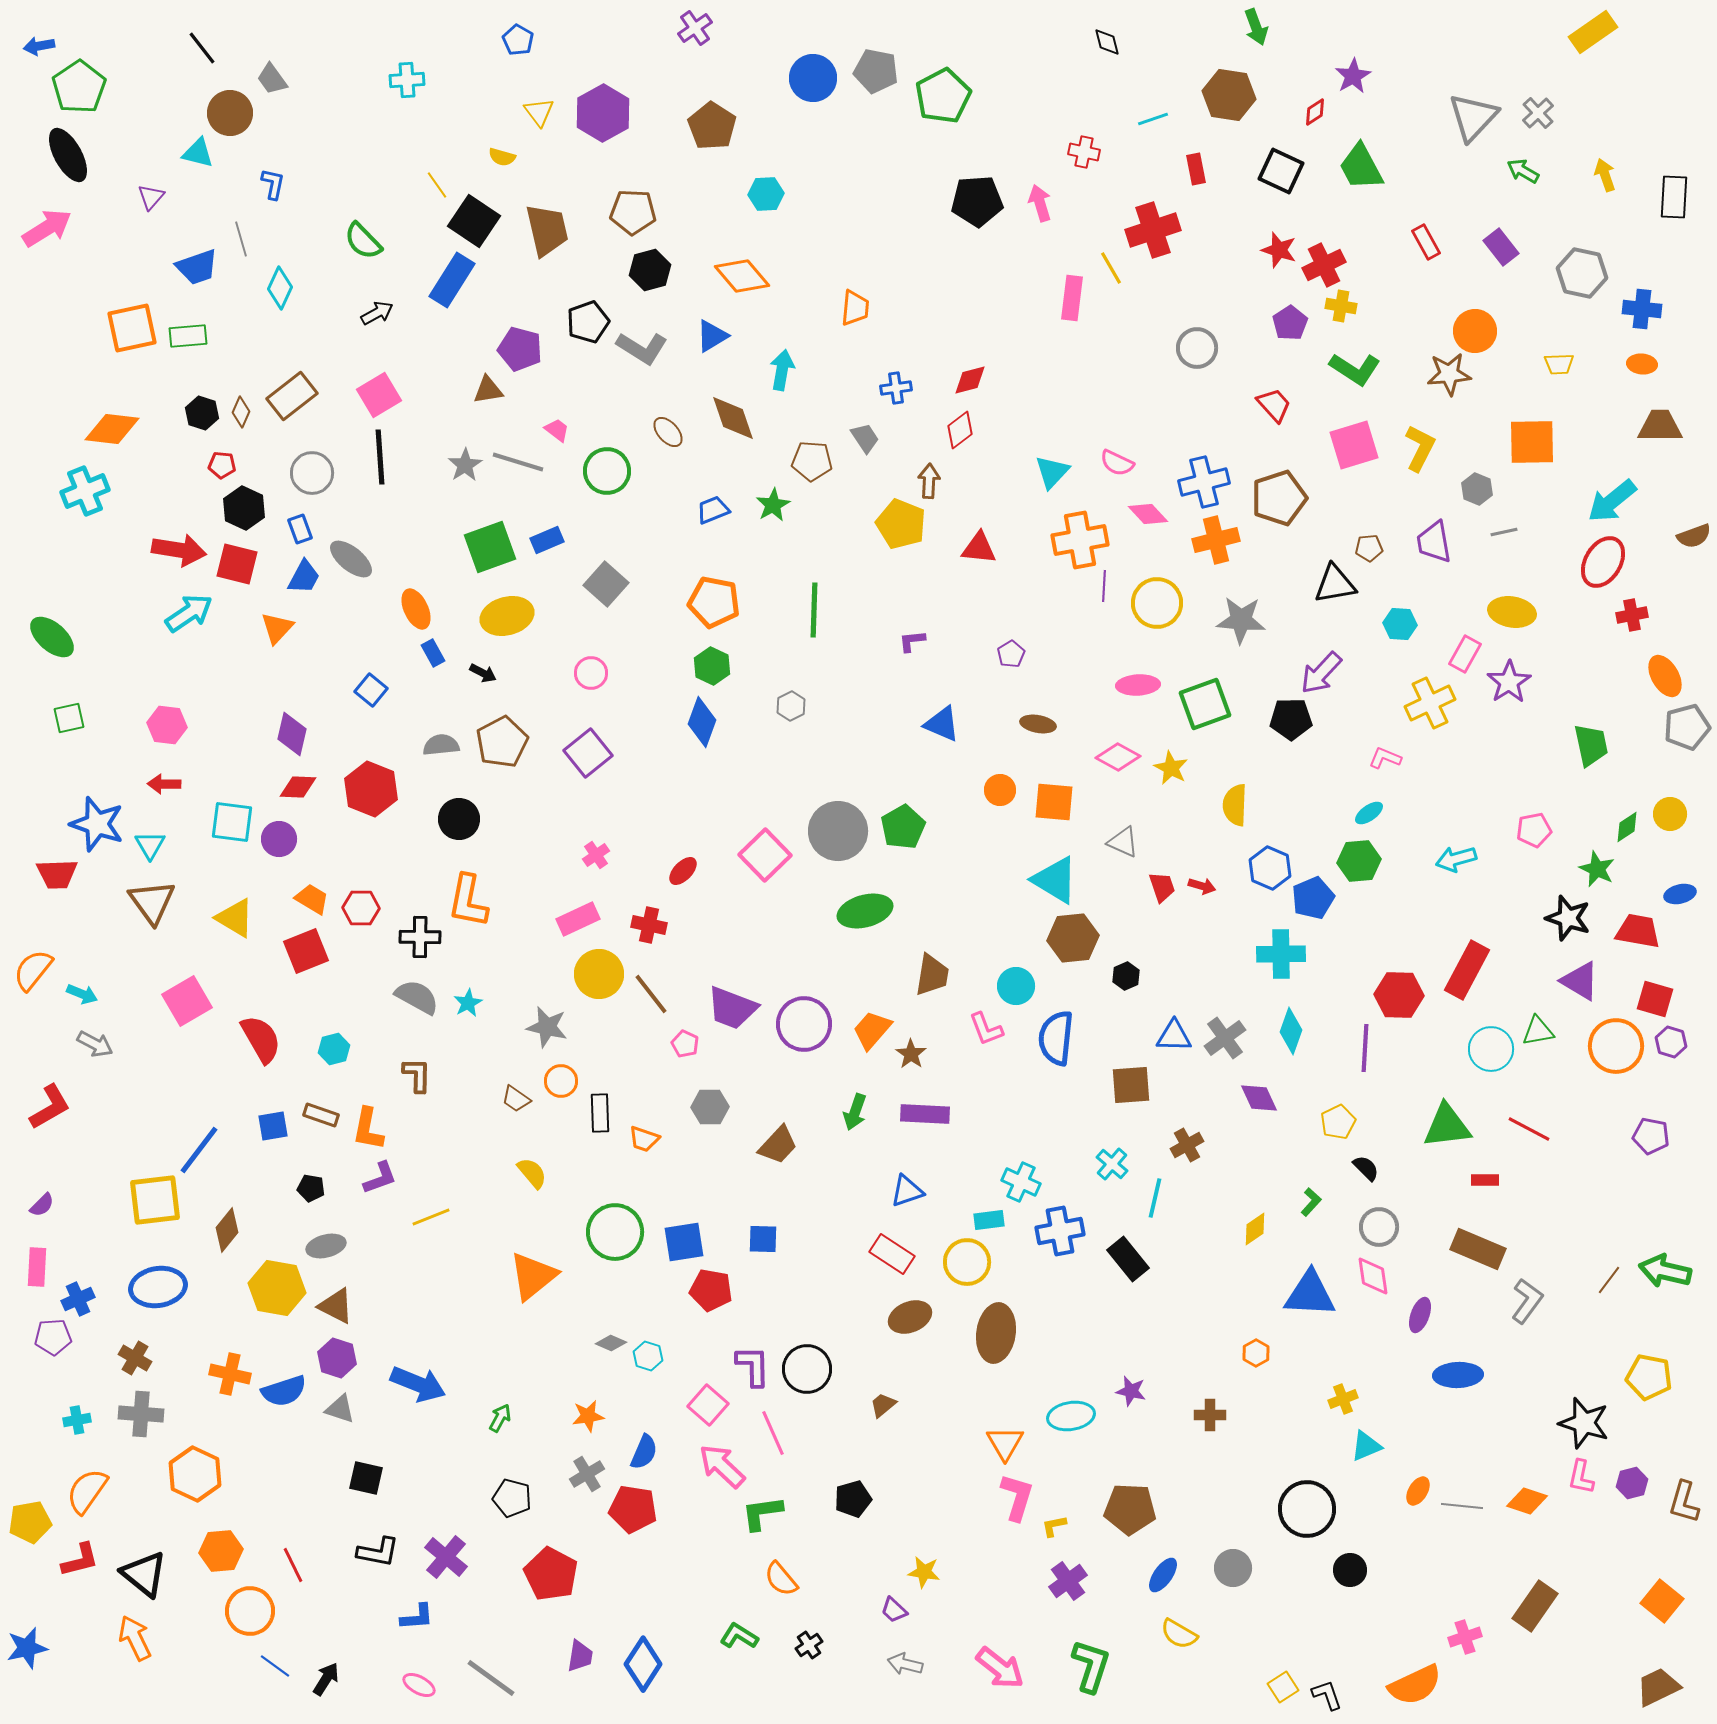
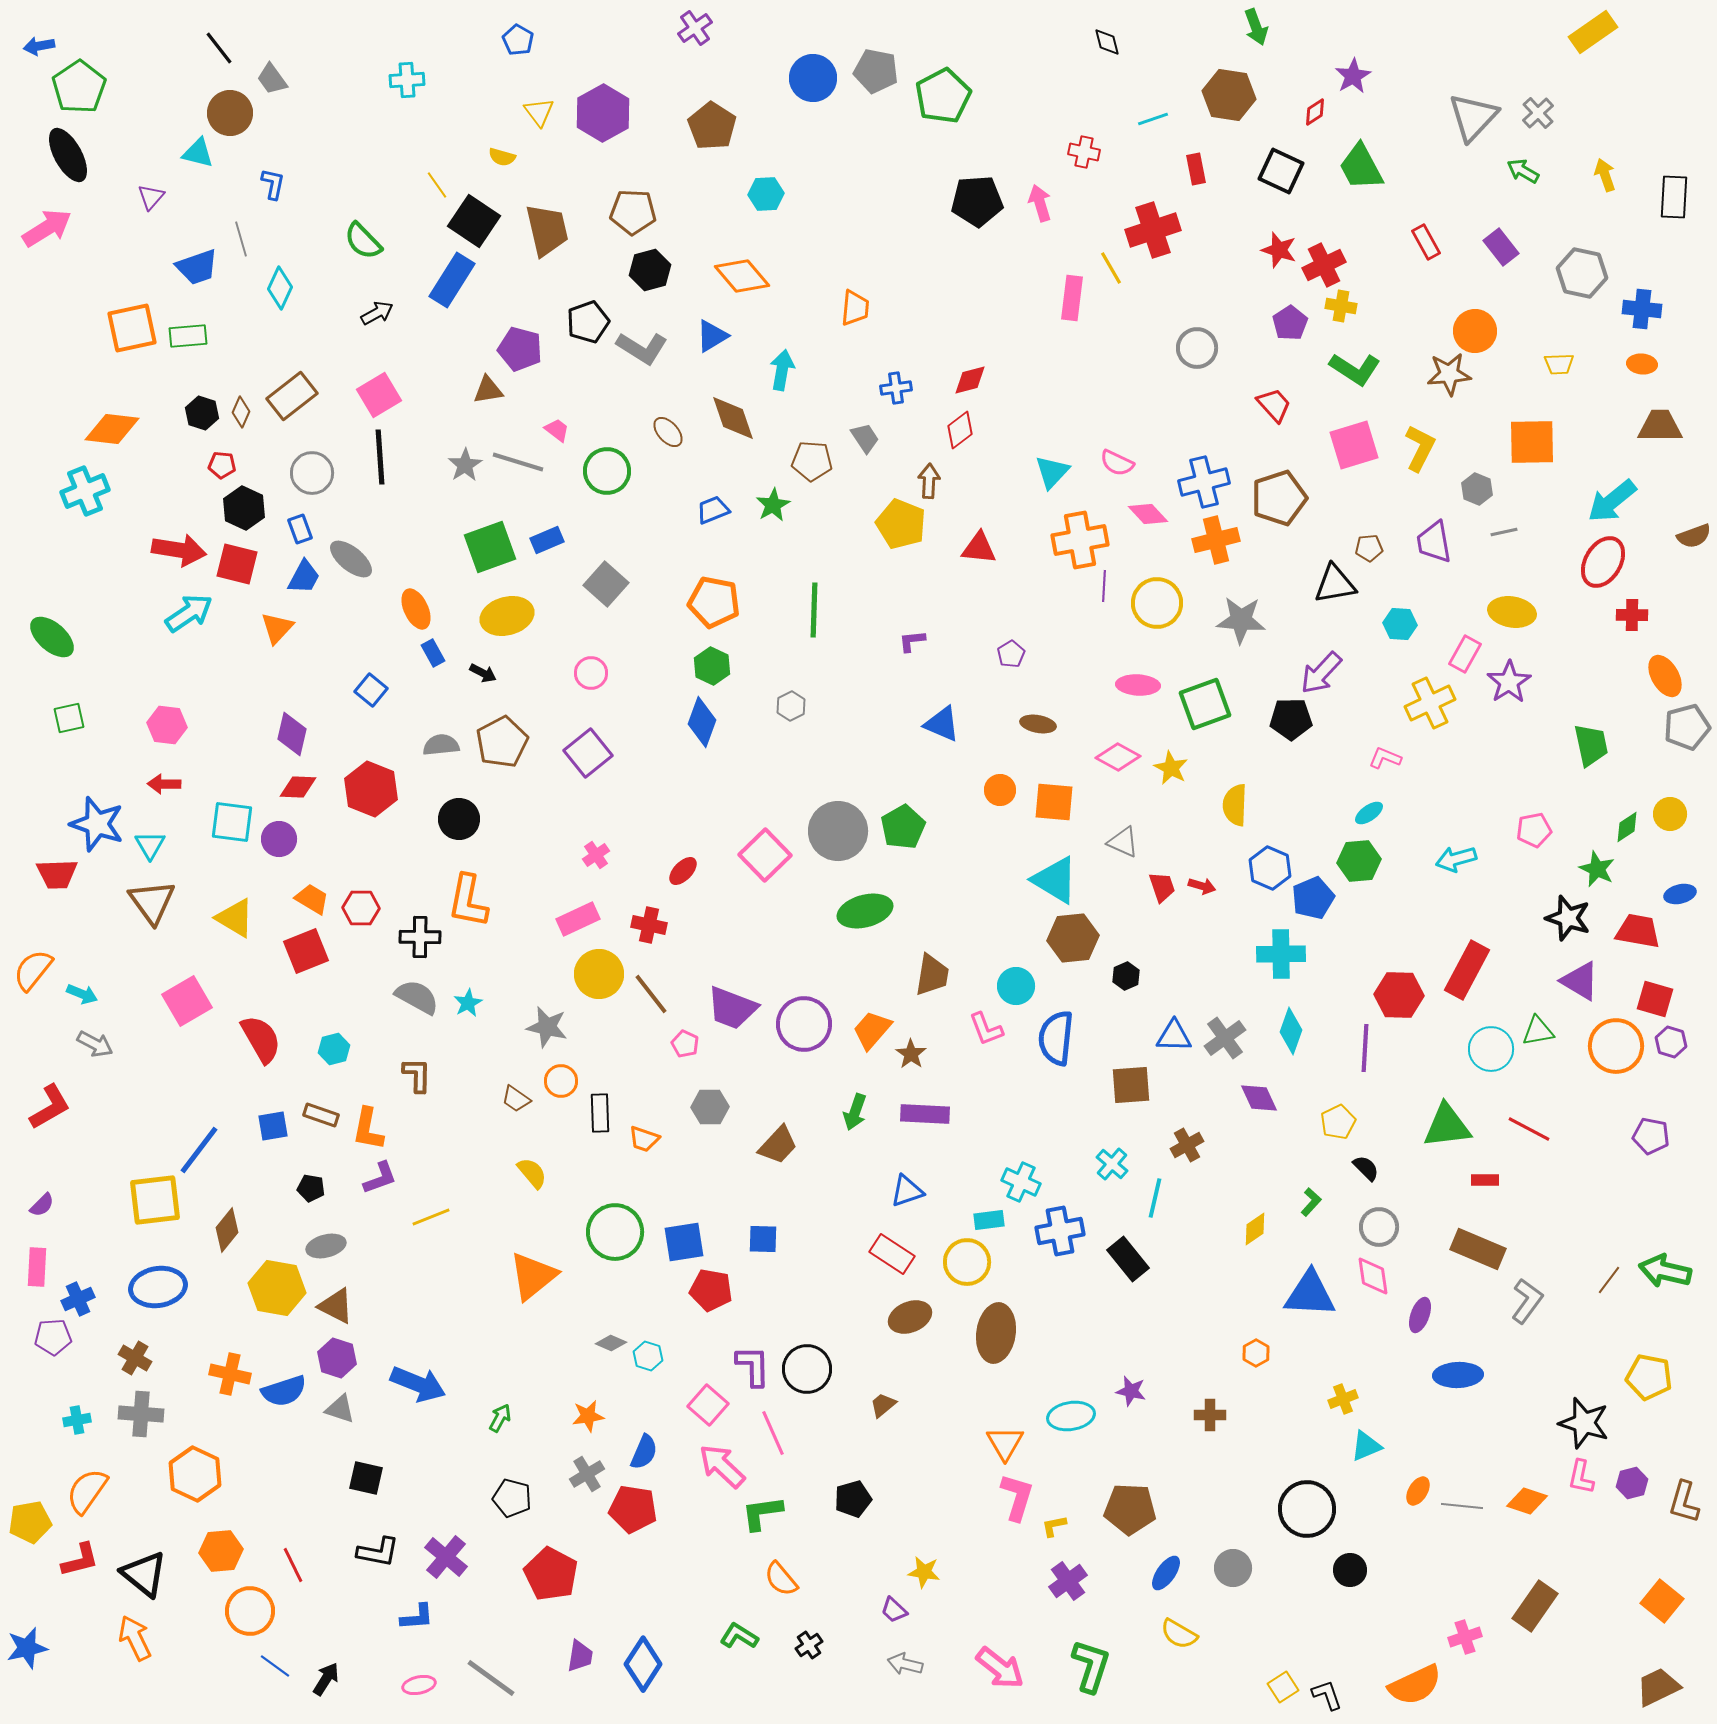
black line at (202, 48): moved 17 px right
red cross at (1632, 615): rotated 12 degrees clockwise
pink ellipse at (1138, 685): rotated 6 degrees clockwise
blue ellipse at (1163, 1575): moved 3 px right, 2 px up
pink ellipse at (419, 1685): rotated 40 degrees counterclockwise
